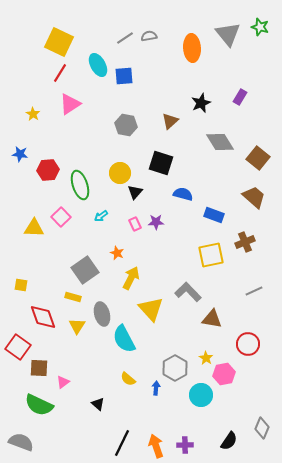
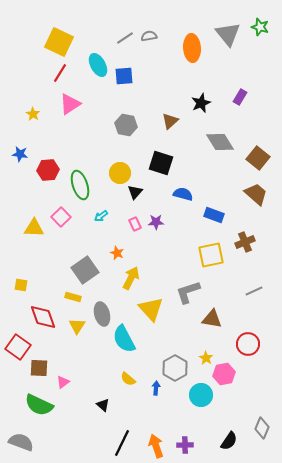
brown trapezoid at (254, 197): moved 2 px right, 3 px up
gray L-shape at (188, 292): rotated 64 degrees counterclockwise
black triangle at (98, 404): moved 5 px right, 1 px down
